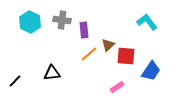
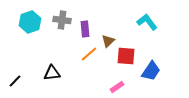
cyan hexagon: rotated 15 degrees clockwise
purple rectangle: moved 1 px right, 1 px up
brown triangle: moved 4 px up
